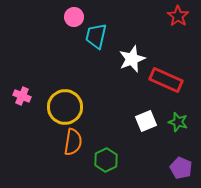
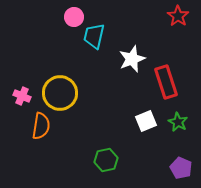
cyan trapezoid: moved 2 px left
red rectangle: moved 2 px down; rotated 48 degrees clockwise
yellow circle: moved 5 px left, 14 px up
green star: rotated 12 degrees clockwise
orange semicircle: moved 32 px left, 16 px up
green hexagon: rotated 15 degrees clockwise
